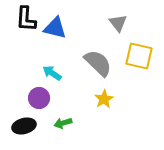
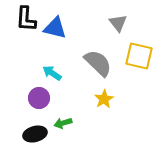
black ellipse: moved 11 px right, 8 px down
